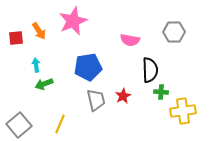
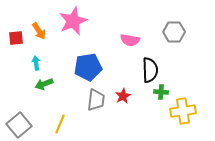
cyan arrow: moved 2 px up
gray trapezoid: rotated 20 degrees clockwise
